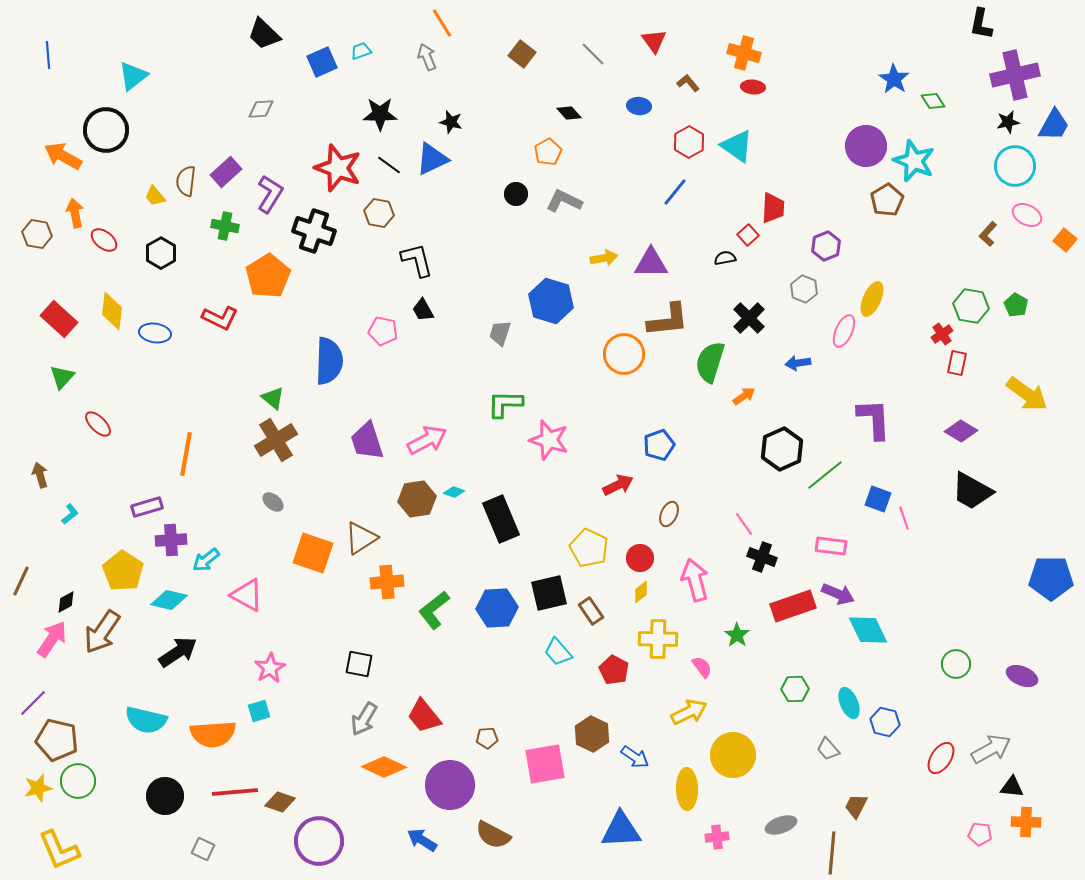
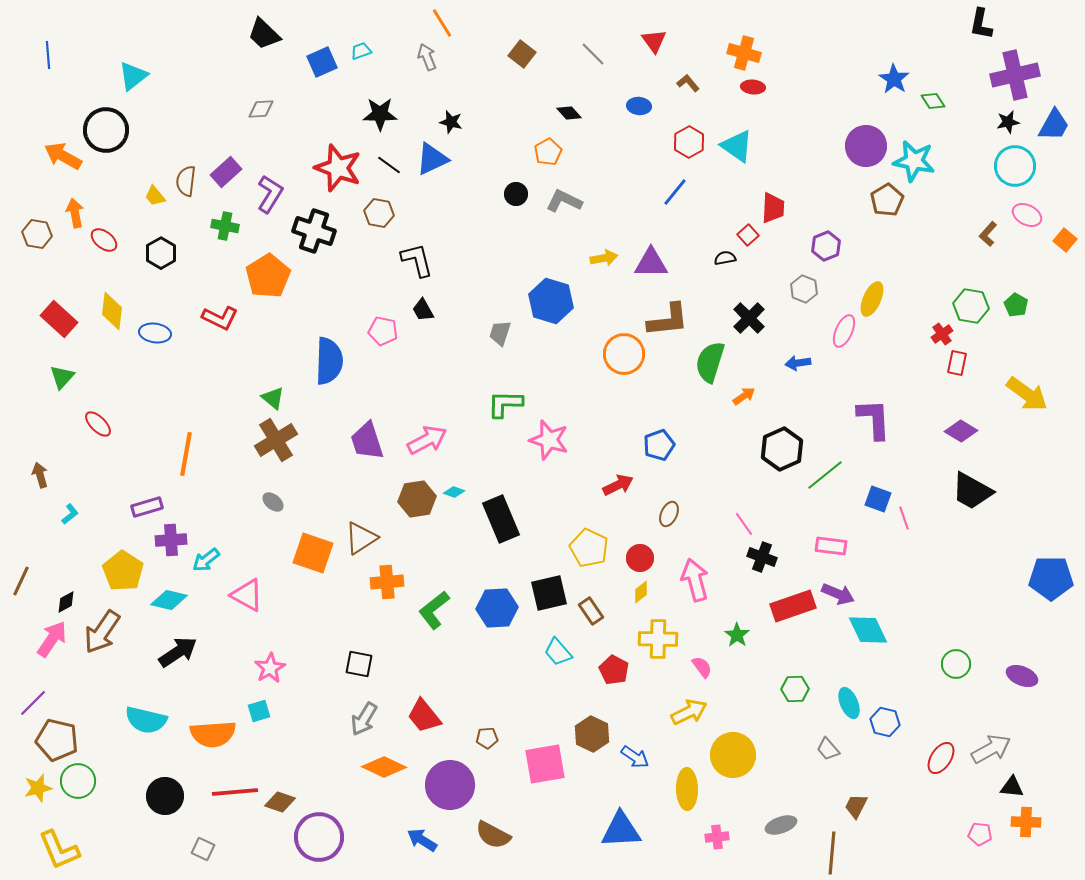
cyan star at (914, 161): rotated 12 degrees counterclockwise
purple circle at (319, 841): moved 4 px up
